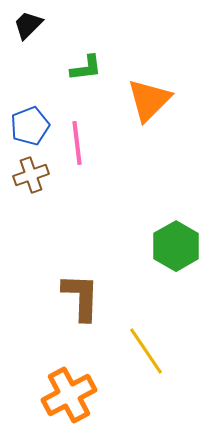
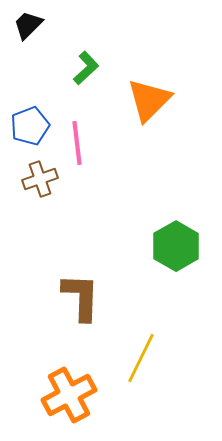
green L-shape: rotated 36 degrees counterclockwise
brown cross: moved 9 px right, 4 px down
yellow line: moved 5 px left, 7 px down; rotated 60 degrees clockwise
